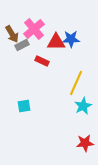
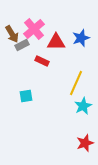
blue star: moved 10 px right, 1 px up; rotated 18 degrees counterclockwise
cyan square: moved 2 px right, 10 px up
red star: rotated 12 degrees counterclockwise
